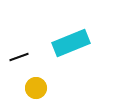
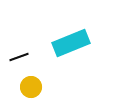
yellow circle: moved 5 px left, 1 px up
